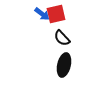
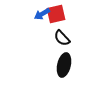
blue arrow: rotated 112 degrees clockwise
